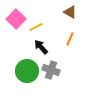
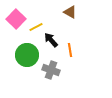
orange line: moved 11 px down; rotated 32 degrees counterclockwise
black arrow: moved 10 px right, 7 px up
green circle: moved 16 px up
